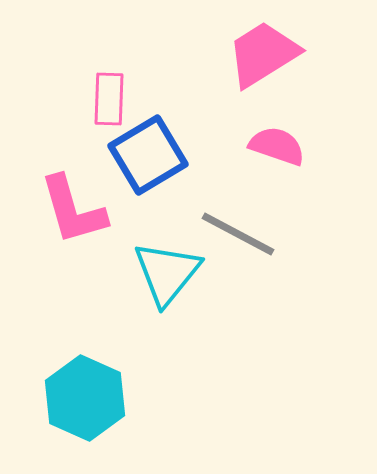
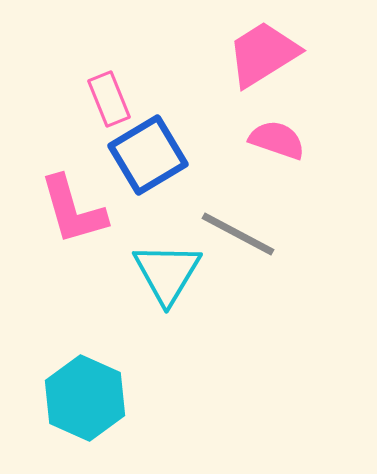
pink rectangle: rotated 24 degrees counterclockwise
pink semicircle: moved 6 px up
cyan triangle: rotated 8 degrees counterclockwise
